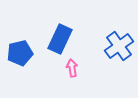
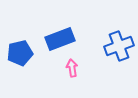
blue rectangle: rotated 44 degrees clockwise
blue cross: rotated 16 degrees clockwise
